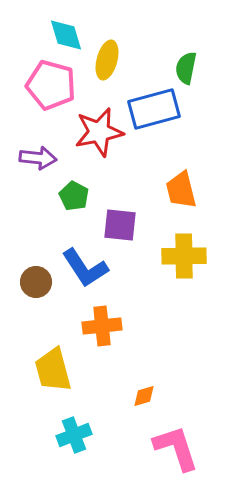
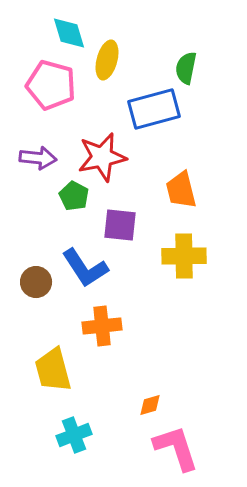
cyan diamond: moved 3 px right, 2 px up
red star: moved 3 px right, 25 px down
orange diamond: moved 6 px right, 9 px down
